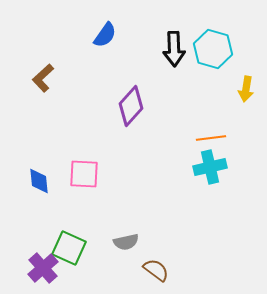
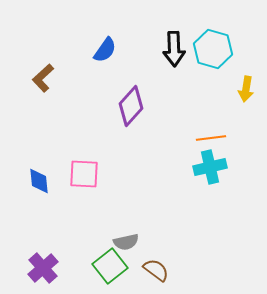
blue semicircle: moved 15 px down
green square: moved 41 px right, 18 px down; rotated 28 degrees clockwise
